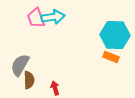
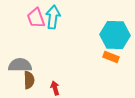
cyan arrow: rotated 75 degrees counterclockwise
gray semicircle: rotated 60 degrees clockwise
